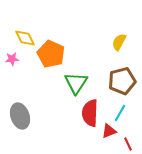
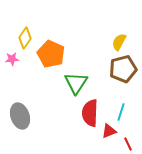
yellow diamond: rotated 60 degrees clockwise
brown pentagon: moved 1 px right, 12 px up
cyan line: moved 1 px right, 1 px up; rotated 12 degrees counterclockwise
